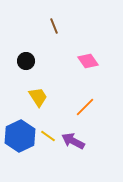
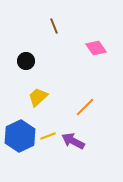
pink diamond: moved 8 px right, 13 px up
yellow trapezoid: rotated 100 degrees counterclockwise
yellow line: rotated 56 degrees counterclockwise
